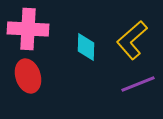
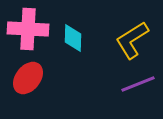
yellow L-shape: rotated 9 degrees clockwise
cyan diamond: moved 13 px left, 9 px up
red ellipse: moved 2 px down; rotated 56 degrees clockwise
